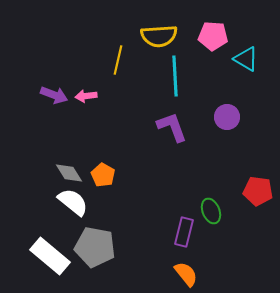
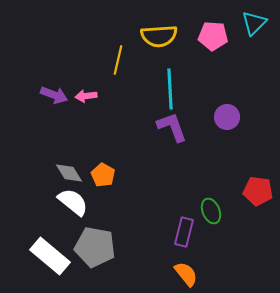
cyan triangle: moved 8 px right, 36 px up; rotated 44 degrees clockwise
cyan line: moved 5 px left, 13 px down
